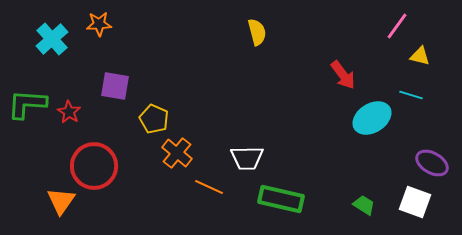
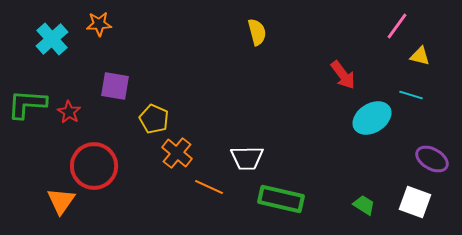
purple ellipse: moved 4 px up
